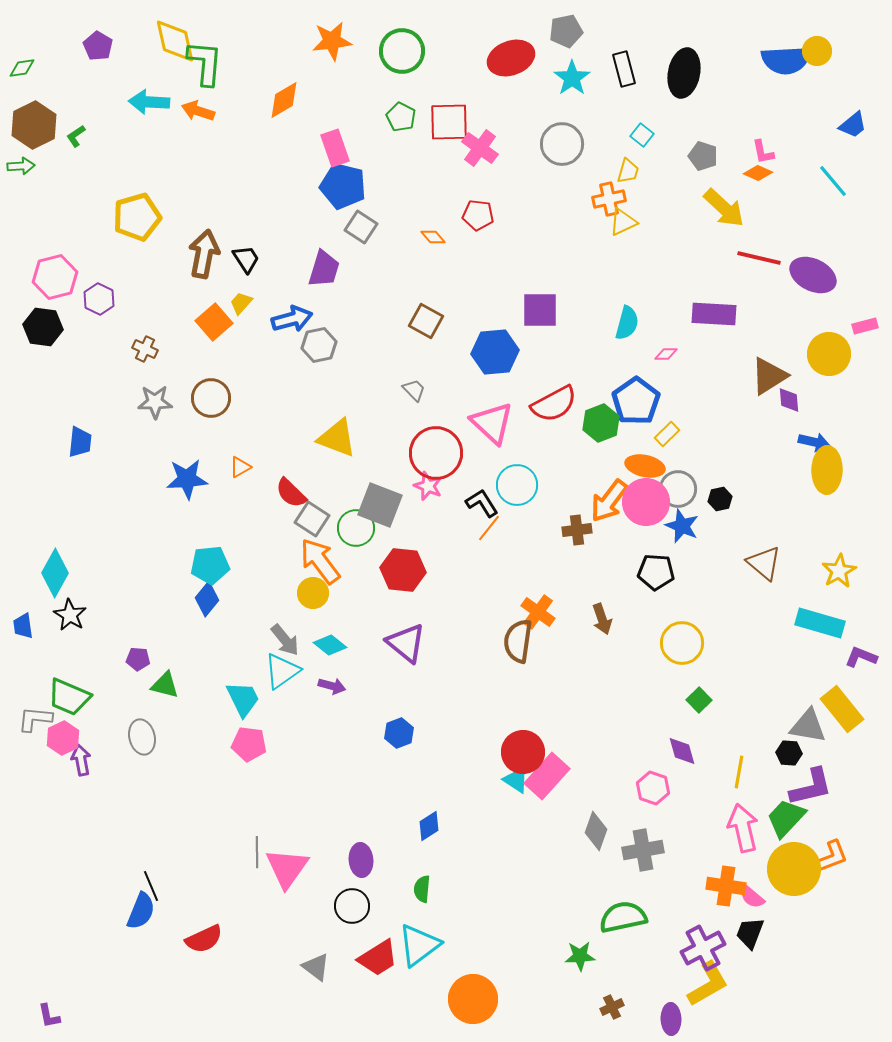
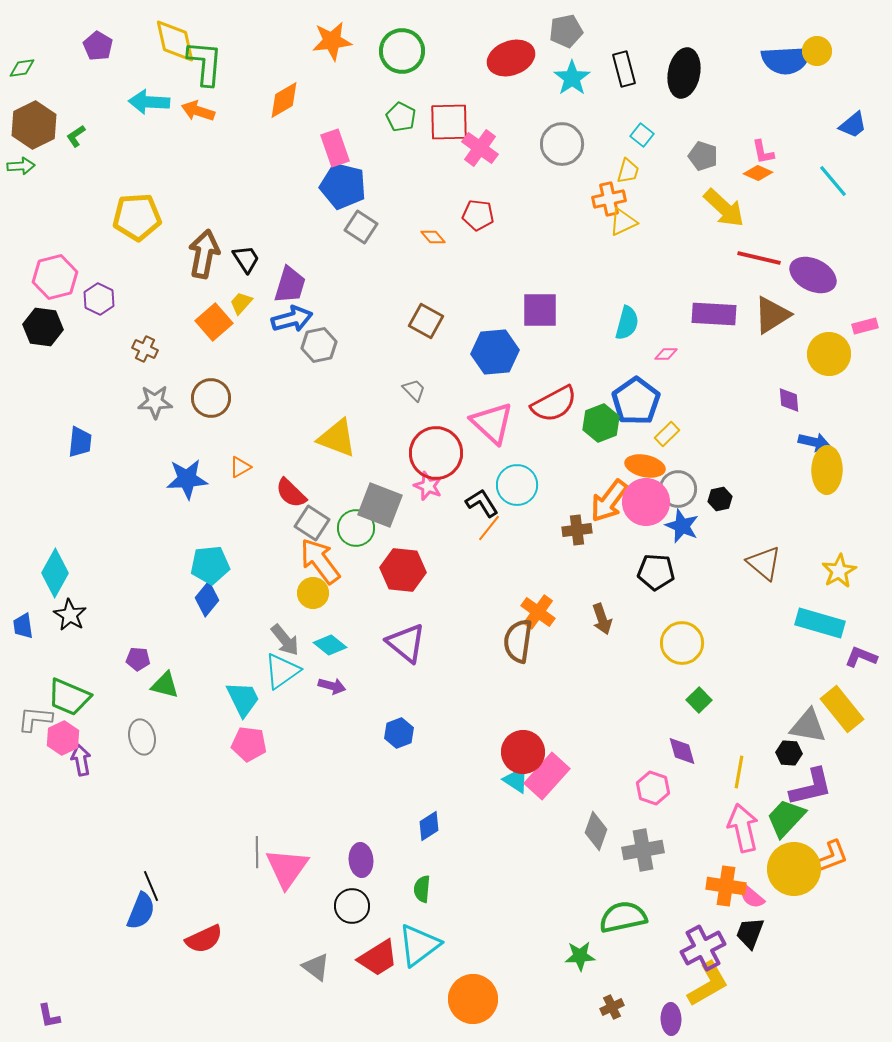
yellow pentagon at (137, 217): rotated 12 degrees clockwise
purple trapezoid at (324, 269): moved 34 px left, 16 px down
brown triangle at (769, 376): moved 3 px right, 61 px up
gray square at (312, 519): moved 4 px down
